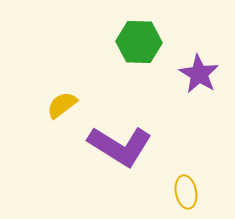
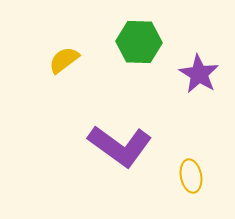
yellow semicircle: moved 2 px right, 45 px up
purple L-shape: rotated 4 degrees clockwise
yellow ellipse: moved 5 px right, 16 px up
